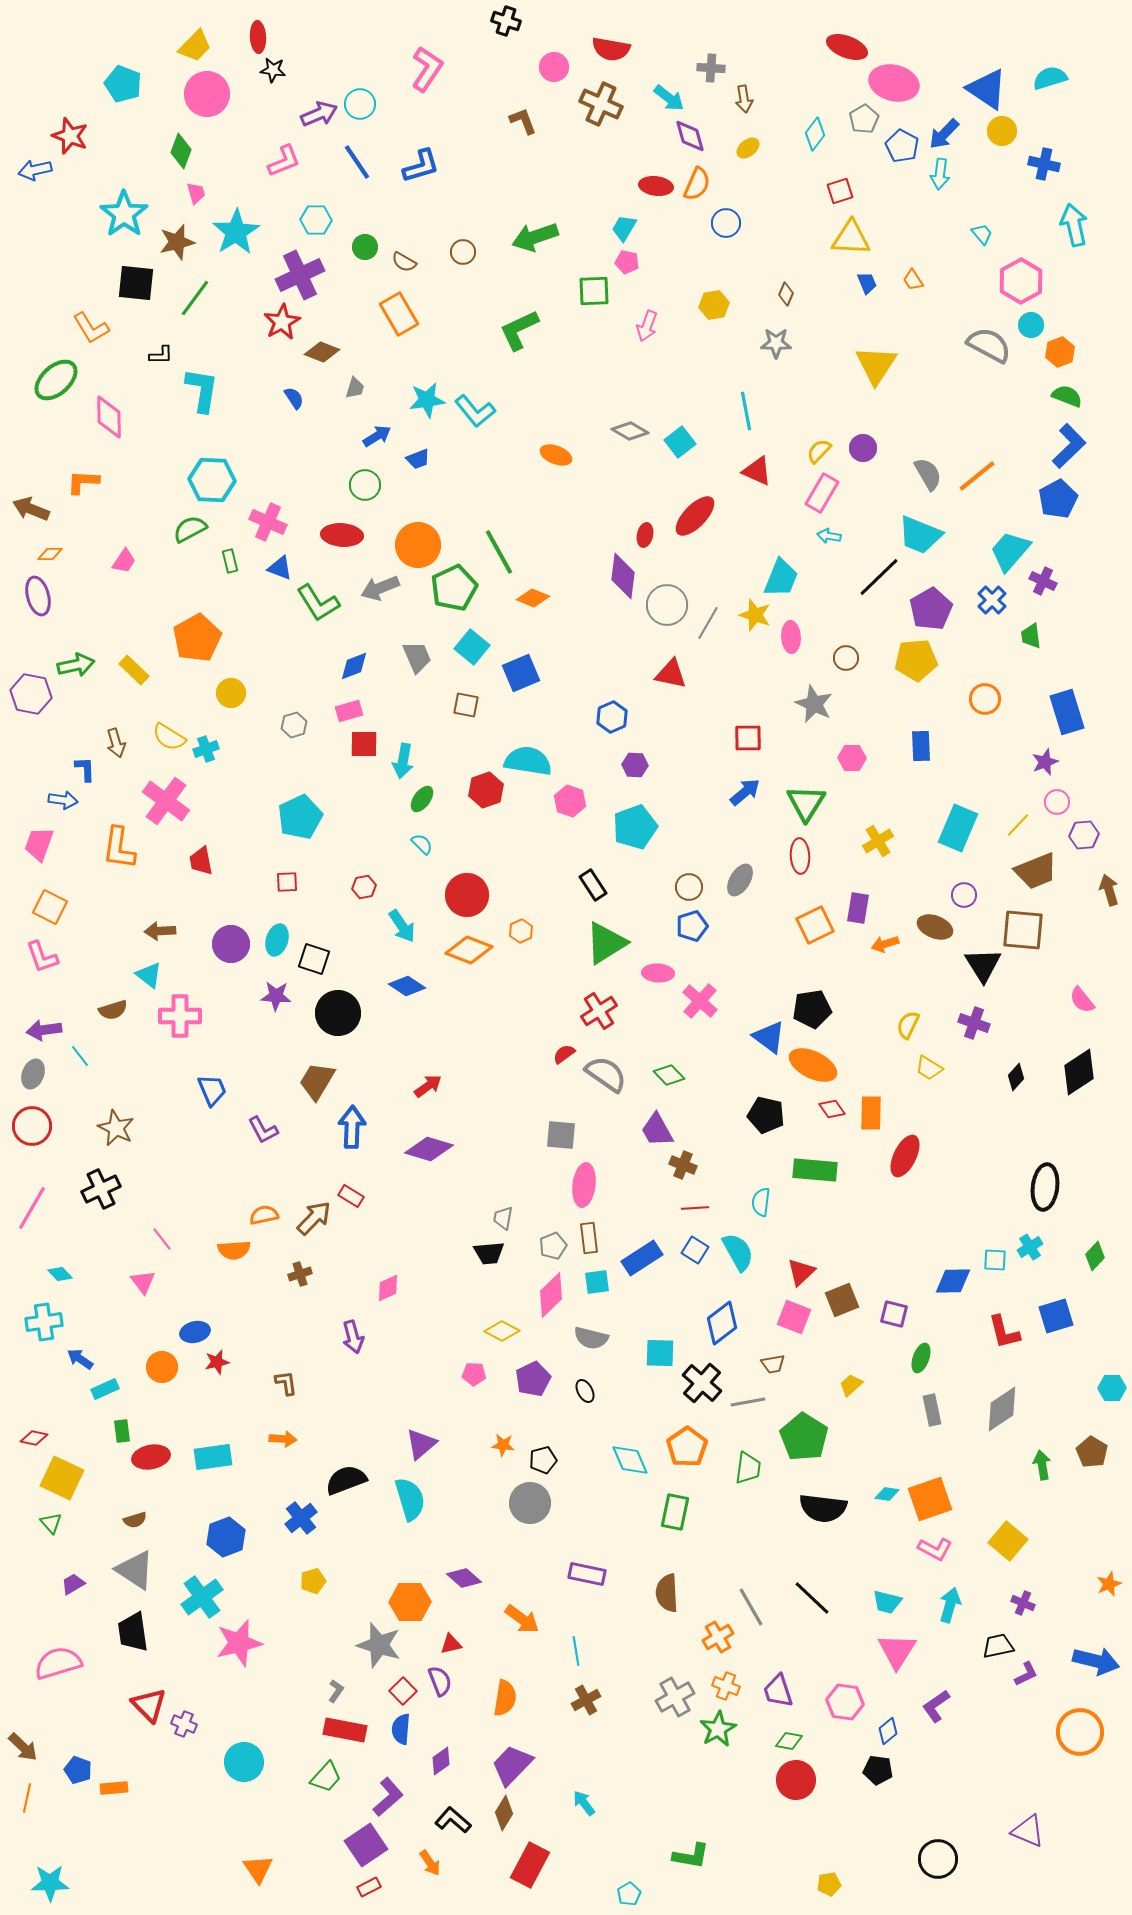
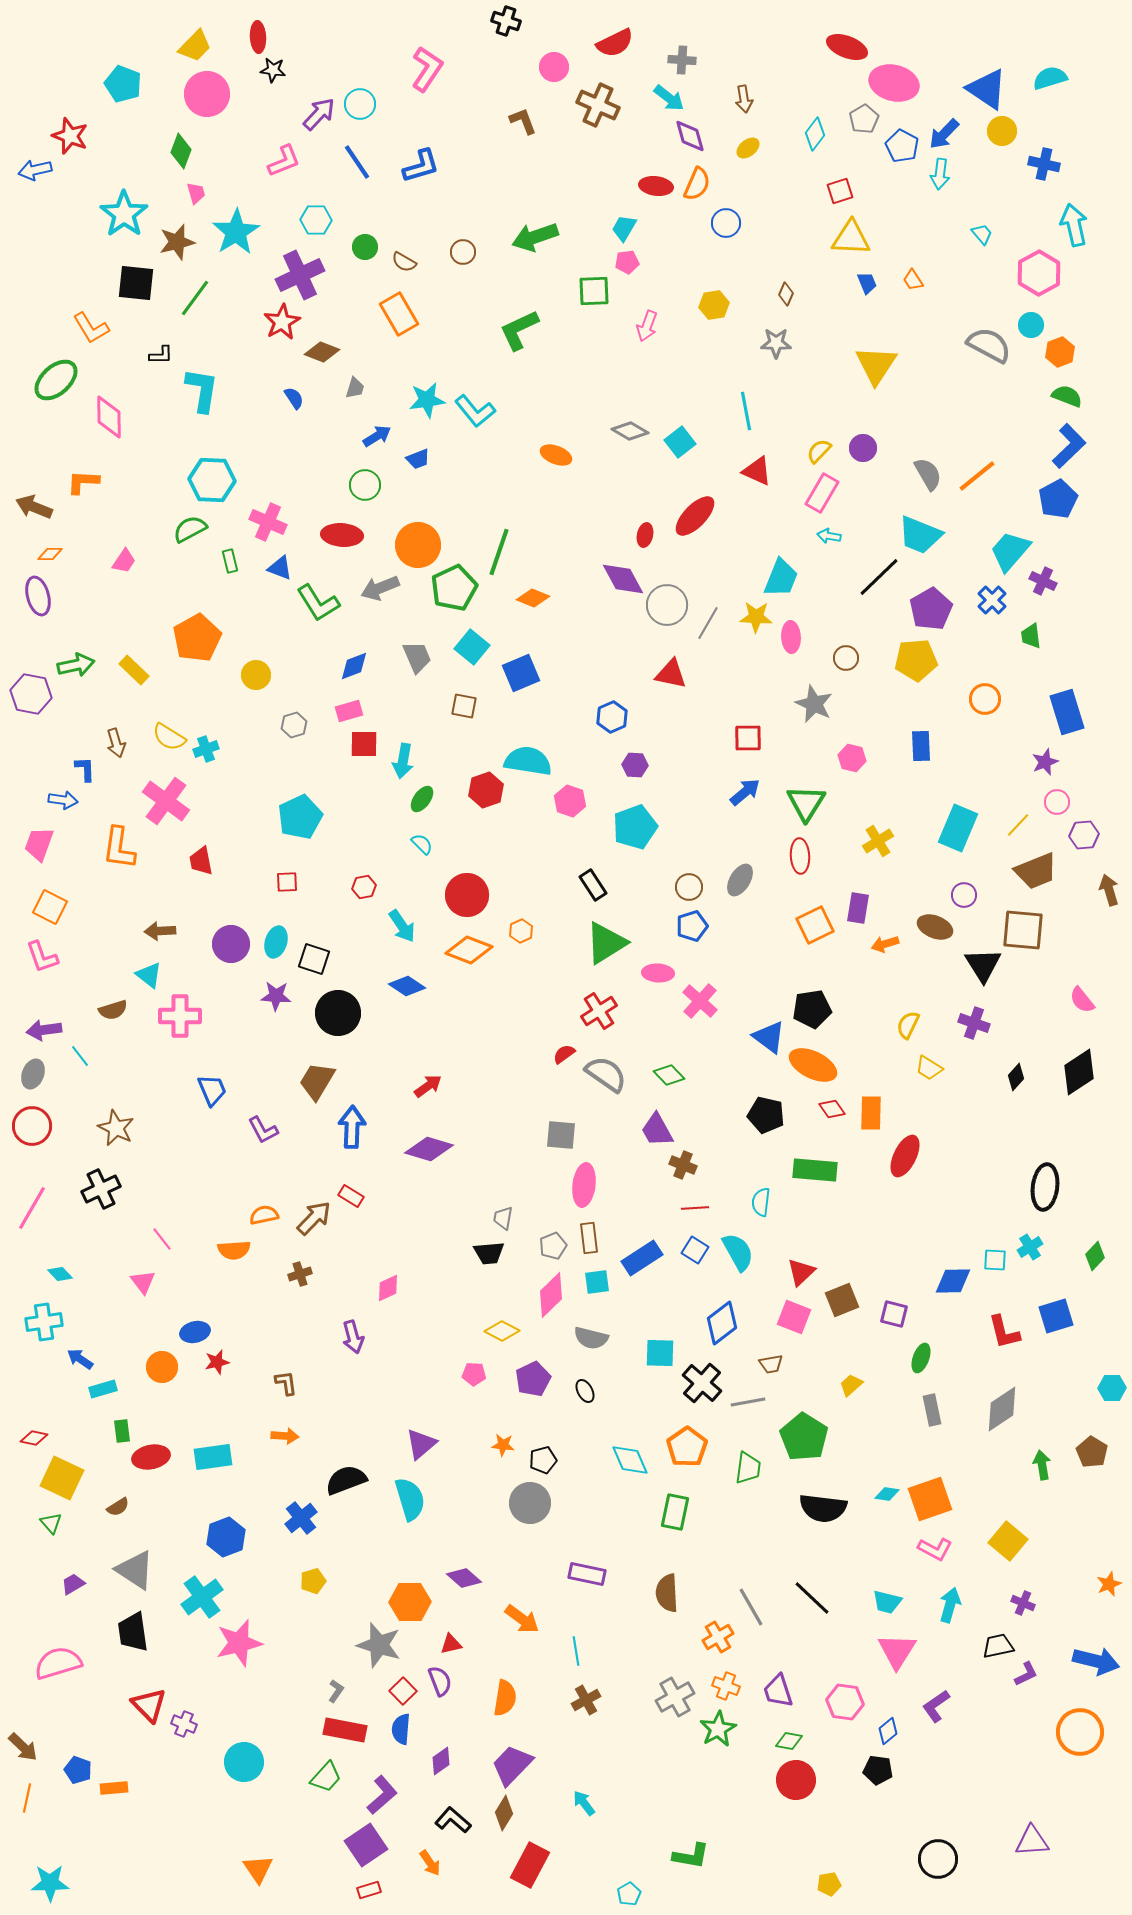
red semicircle at (611, 49): moved 4 px right, 6 px up; rotated 36 degrees counterclockwise
gray cross at (711, 68): moved 29 px left, 8 px up
brown cross at (601, 104): moved 3 px left, 1 px down
purple arrow at (319, 114): rotated 24 degrees counterclockwise
pink pentagon at (627, 262): rotated 20 degrees counterclockwise
pink hexagon at (1021, 281): moved 18 px right, 8 px up
brown arrow at (31, 509): moved 3 px right, 2 px up
green line at (499, 552): rotated 48 degrees clockwise
purple diamond at (623, 576): moved 3 px down; rotated 36 degrees counterclockwise
yellow star at (755, 615): moved 1 px right, 2 px down; rotated 16 degrees counterclockwise
yellow circle at (231, 693): moved 25 px right, 18 px up
brown square at (466, 705): moved 2 px left, 1 px down
pink hexagon at (852, 758): rotated 12 degrees clockwise
cyan ellipse at (277, 940): moved 1 px left, 2 px down
brown trapezoid at (773, 1364): moved 2 px left
cyan rectangle at (105, 1389): moved 2 px left; rotated 8 degrees clockwise
orange arrow at (283, 1439): moved 2 px right, 3 px up
brown semicircle at (135, 1520): moved 17 px left, 13 px up; rotated 15 degrees counterclockwise
purple L-shape at (388, 1797): moved 6 px left, 2 px up
purple triangle at (1028, 1831): moved 4 px right, 10 px down; rotated 27 degrees counterclockwise
red rectangle at (369, 1887): moved 3 px down; rotated 10 degrees clockwise
